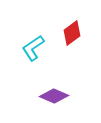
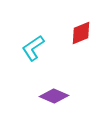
red diamond: moved 9 px right; rotated 15 degrees clockwise
